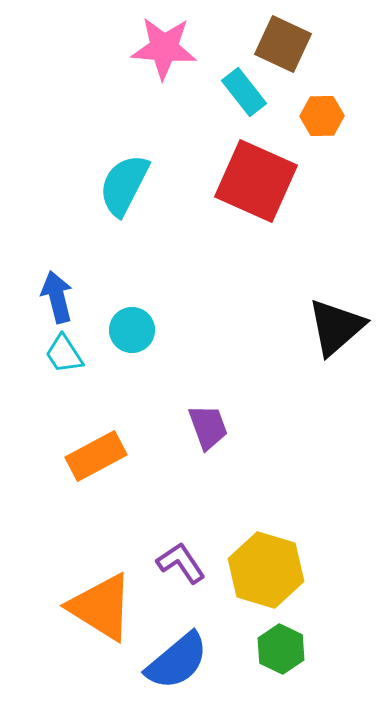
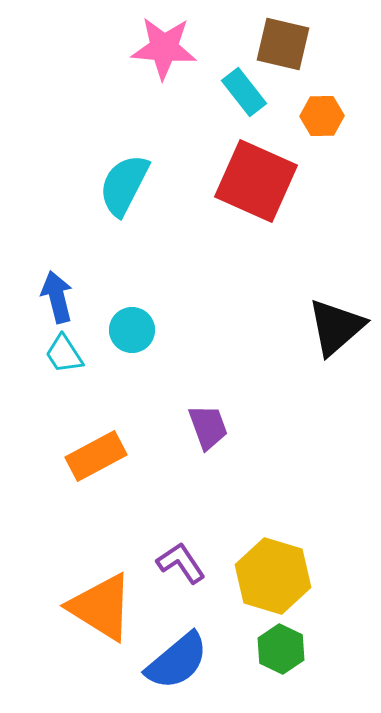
brown square: rotated 12 degrees counterclockwise
yellow hexagon: moved 7 px right, 6 px down
